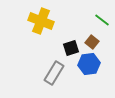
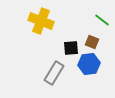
brown square: rotated 16 degrees counterclockwise
black square: rotated 14 degrees clockwise
